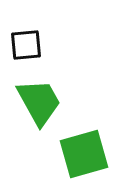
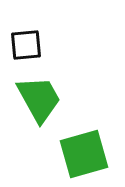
green trapezoid: moved 3 px up
